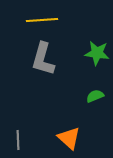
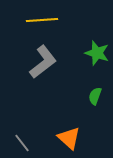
green star: rotated 10 degrees clockwise
gray L-shape: moved 3 px down; rotated 144 degrees counterclockwise
green semicircle: rotated 48 degrees counterclockwise
gray line: moved 4 px right, 3 px down; rotated 36 degrees counterclockwise
